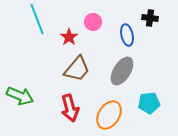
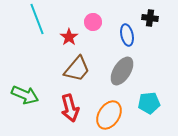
green arrow: moved 5 px right, 1 px up
